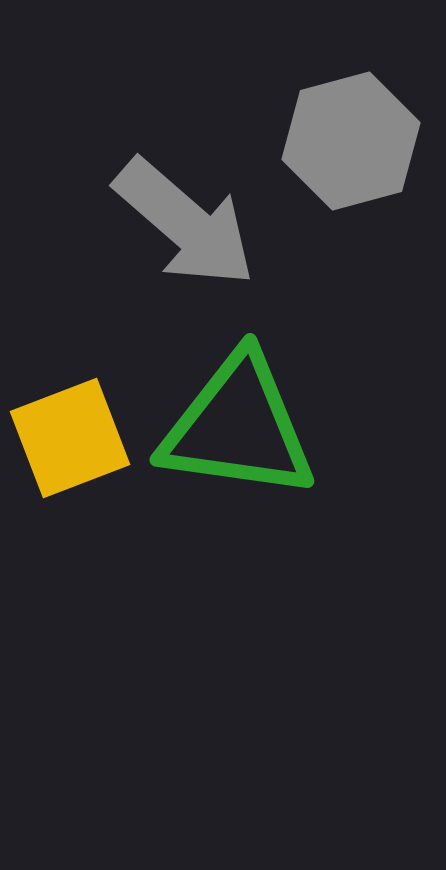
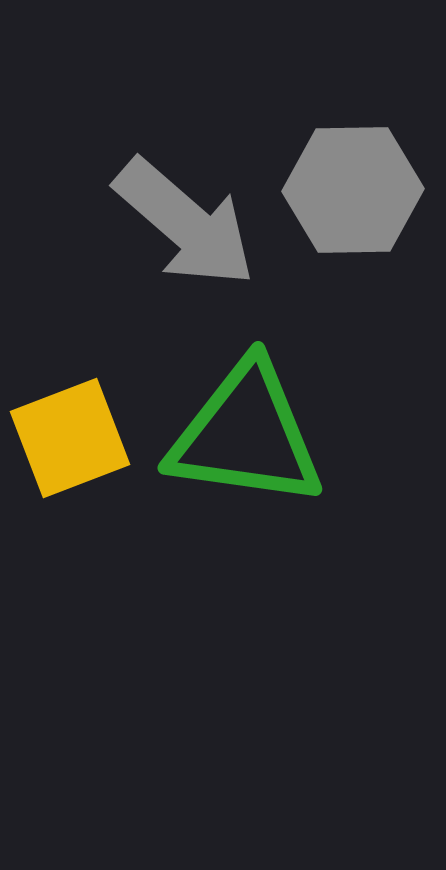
gray hexagon: moved 2 px right, 49 px down; rotated 14 degrees clockwise
green triangle: moved 8 px right, 8 px down
